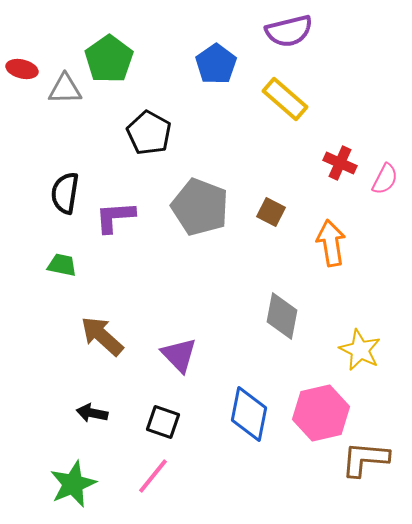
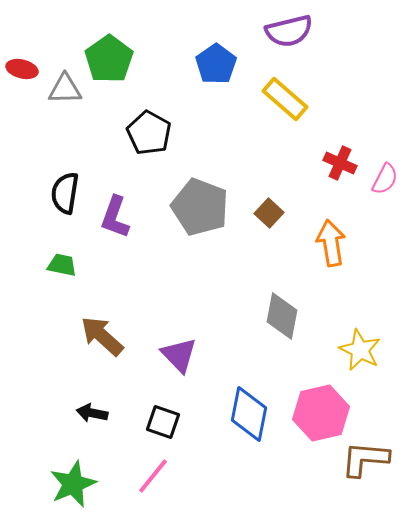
brown square: moved 2 px left, 1 px down; rotated 16 degrees clockwise
purple L-shape: rotated 66 degrees counterclockwise
